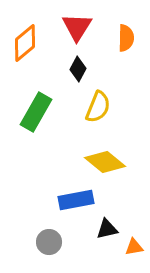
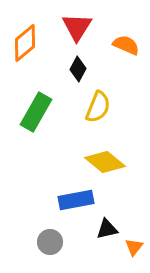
orange semicircle: moved 7 px down; rotated 68 degrees counterclockwise
gray circle: moved 1 px right
orange triangle: rotated 42 degrees counterclockwise
